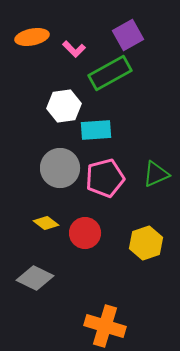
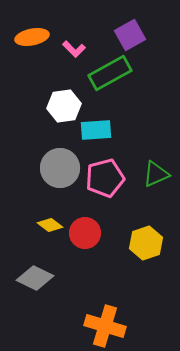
purple square: moved 2 px right
yellow diamond: moved 4 px right, 2 px down
